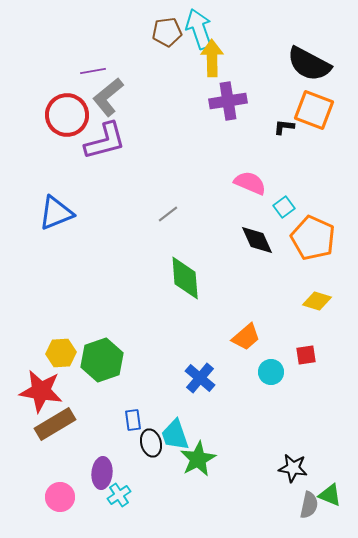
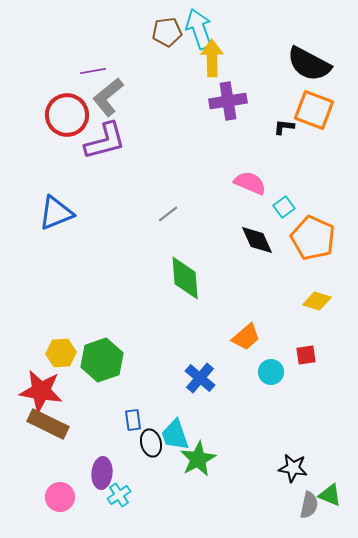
brown rectangle: moved 7 px left; rotated 57 degrees clockwise
